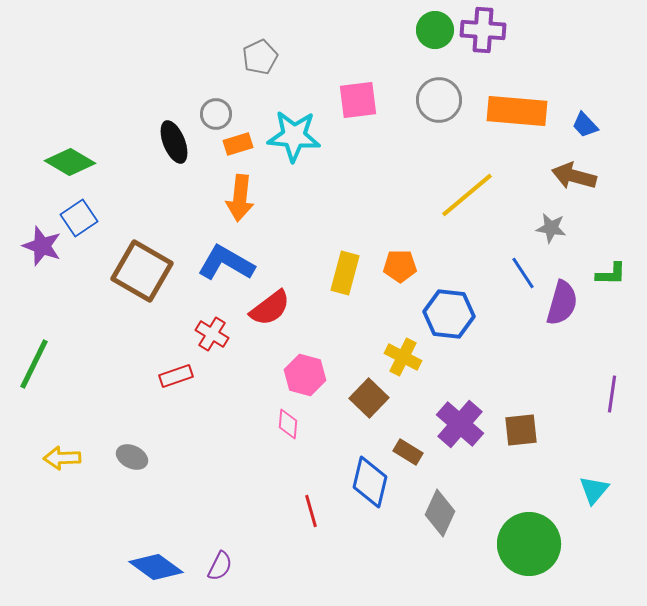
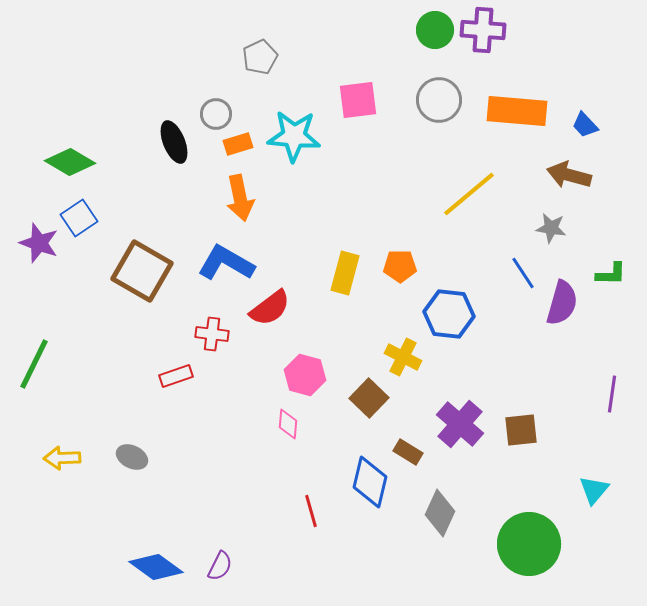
brown arrow at (574, 176): moved 5 px left, 1 px up
yellow line at (467, 195): moved 2 px right, 1 px up
orange arrow at (240, 198): rotated 18 degrees counterclockwise
purple star at (42, 246): moved 3 px left, 3 px up
red cross at (212, 334): rotated 24 degrees counterclockwise
